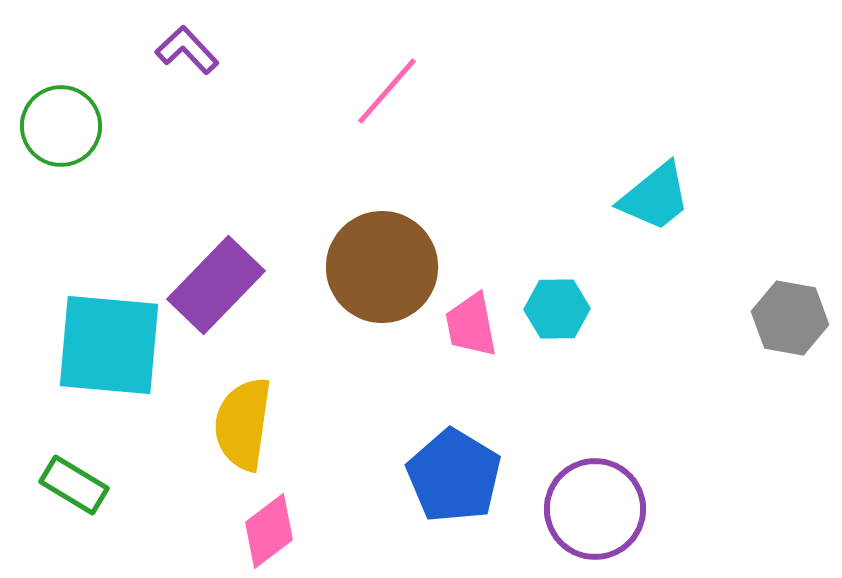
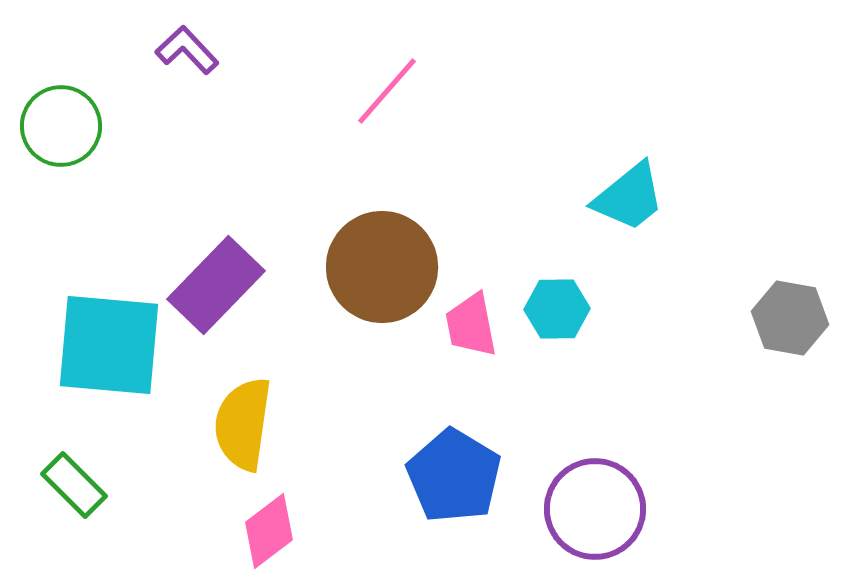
cyan trapezoid: moved 26 px left
green rectangle: rotated 14 degrees clockwise
